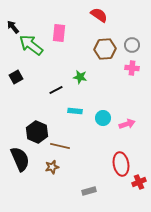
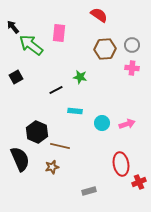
cyan circle: moved 1 px left, 5 px down
